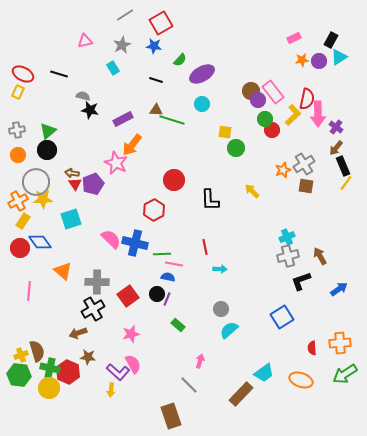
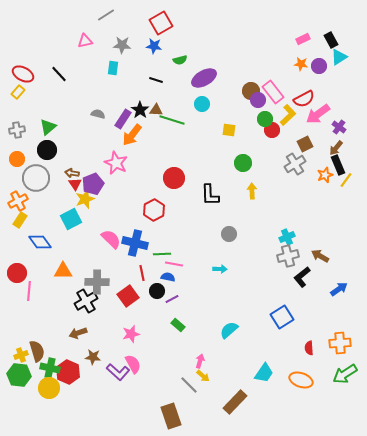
gray line at (125, 15): moved 19 px left
pink rectangle at (294, 38): moved 9 px right, 1 px down
black rectangle at (331, 40): rotated 56 degrees counterclockwise
gray star at (122, 45): rotated 30 degrees clockwise
green semicircle at (180, 60): rotated 32 degrees clockwise
orange star at (302, 60): moved 1 px left, 4 px down; rotated 16 degrees clockwise
purple circle at (319, 61): moved 5 px down
cyan rectangle at (113, 68): rotated 40 degrees clockwise
black line at (59, 74): rotated 30 degrees clockwise
purple ellipse at (202, 74): moved 2 px right, 4 px down
yellow rectangle at (18, 92): rotated 16 degrees clockwise
gray semicircle at (83, 96): moved 15 px right, 18 px down
red semicircle at (307, 99): moved 3 px left; rotated 50 degrees clockwise
black star at (90, 110): moved 50 px right; rotated 24 degrees clockwise
pink arrow at (318, 114): rotated 55 degrees clockwise
yellow L-shape at (293, 115): moved 5 px left
purple rectangle at (123, 119): rotated 30 degrees counterclockwise
purple cross at (336, 127): moved 3 px right
green triangle at (48, 131): moved 4 px up
yellow square at (225, 132): moved 4 px right, 2 px up
orange arrow at (132, 145): moved 10 px up
green circle at (236, 148): moved 7 px right, 15 px down
orange circle at (18, 155): moved 1 px left, 4 px down
gray cross at (304, 164): moved 9 px left
black rectangle at (343, 166): moved 5 px left, 1 px up
orange star at (283, 170): moved 42 px right, 5 px down
red circle at (174, 180): moved 2 px up
gray circle at (36, 182): moved 4 px up
yellow line at (346, 183): moved 3 px up
brown square at (306, 186): moved 1 px left, 42 px up; rotated 35 degrees counterclockwise
yellow arrow at (252, 191): rotated 42 degrees clockwise
yellow star at (43, 199): moved 42 px right; rotated 18 degrees counterclockwise
black L-shape at (210, 200): moved 5 px up
cyan square at (71, 219): rotated 10 degrees counterclockwise
yellow rectangle at (23, 221): moved 3 px left, 1 px up
red line at (205, 247): moved 63 px left, 26 px down
red circle at (20, 248): moved 3 px left, 25 px down
brown arrow at (320, 256): rotated 30 degrees counterclockwise
orange triangle at (63, 271): rotated 42 degrees counterclockwise
black L-shape at (301, 281): moved 1 px right, 4 px up; rotated 20 degrees counterclockwise
black circle at (157, 294): moved 3 px up
purple line at (167, 299): moved 5 px right; rotated 40 degrees clockwise
black cross at (93, 309): moved 7 px left, 8 px up
gray circle at (221, 309): moved 8 px right, 75 px up
red semicircle at (312, 348): moved 3 px left
brown star at (88, 357): moved 5 px right
cyan trapezoid at (264, 373): rotated 20 degrees counterclockwise
yellow arrow at (111, 390): moved 92 px right, 14 px up; rotated 56 degrees counterclockwise
brown rectangle at (241, 394): moved 6 px left, 8 px down
